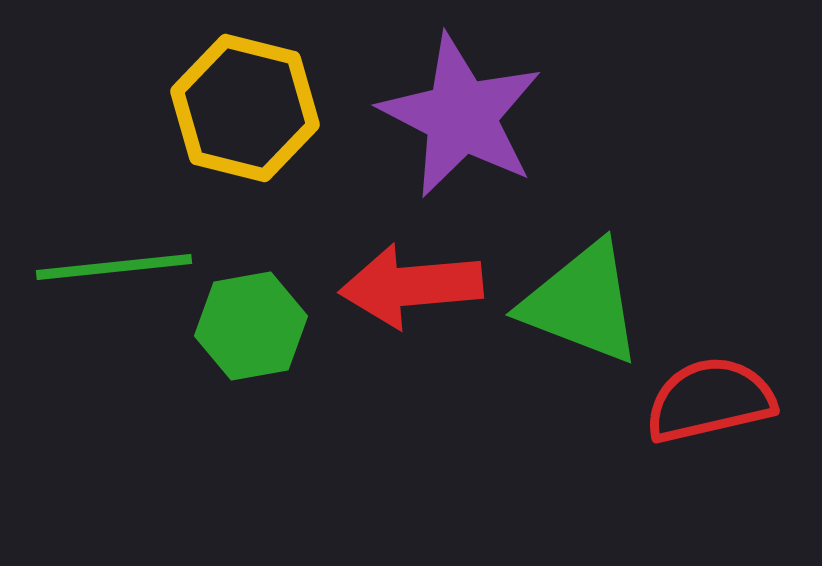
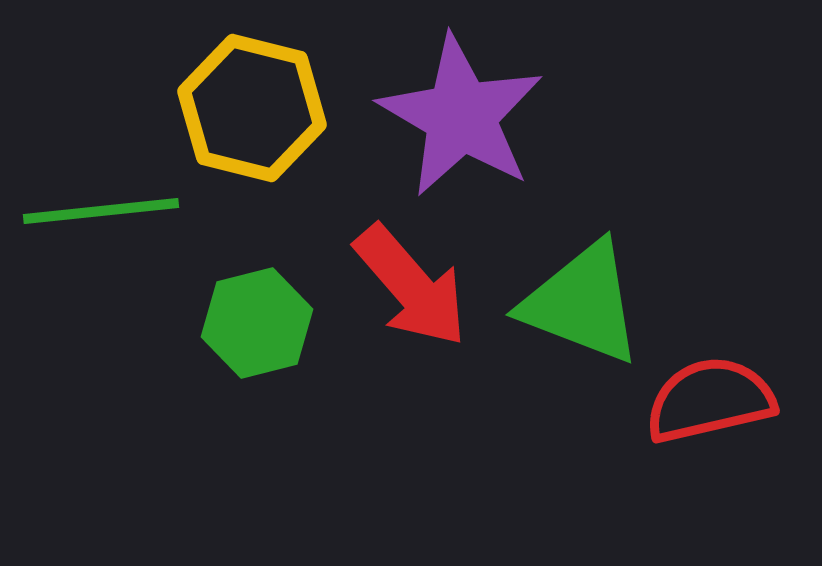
yellow hexagon: moved 7 px right
purple star: rotated 3 degrees clockwise
green line: moved 13 px left, 56 px up
red arrow: rotated 126 degrees counterclockwise
green hexagon: moved 6 px right, 3 px up; rotated 4 degrees counterclockwise
